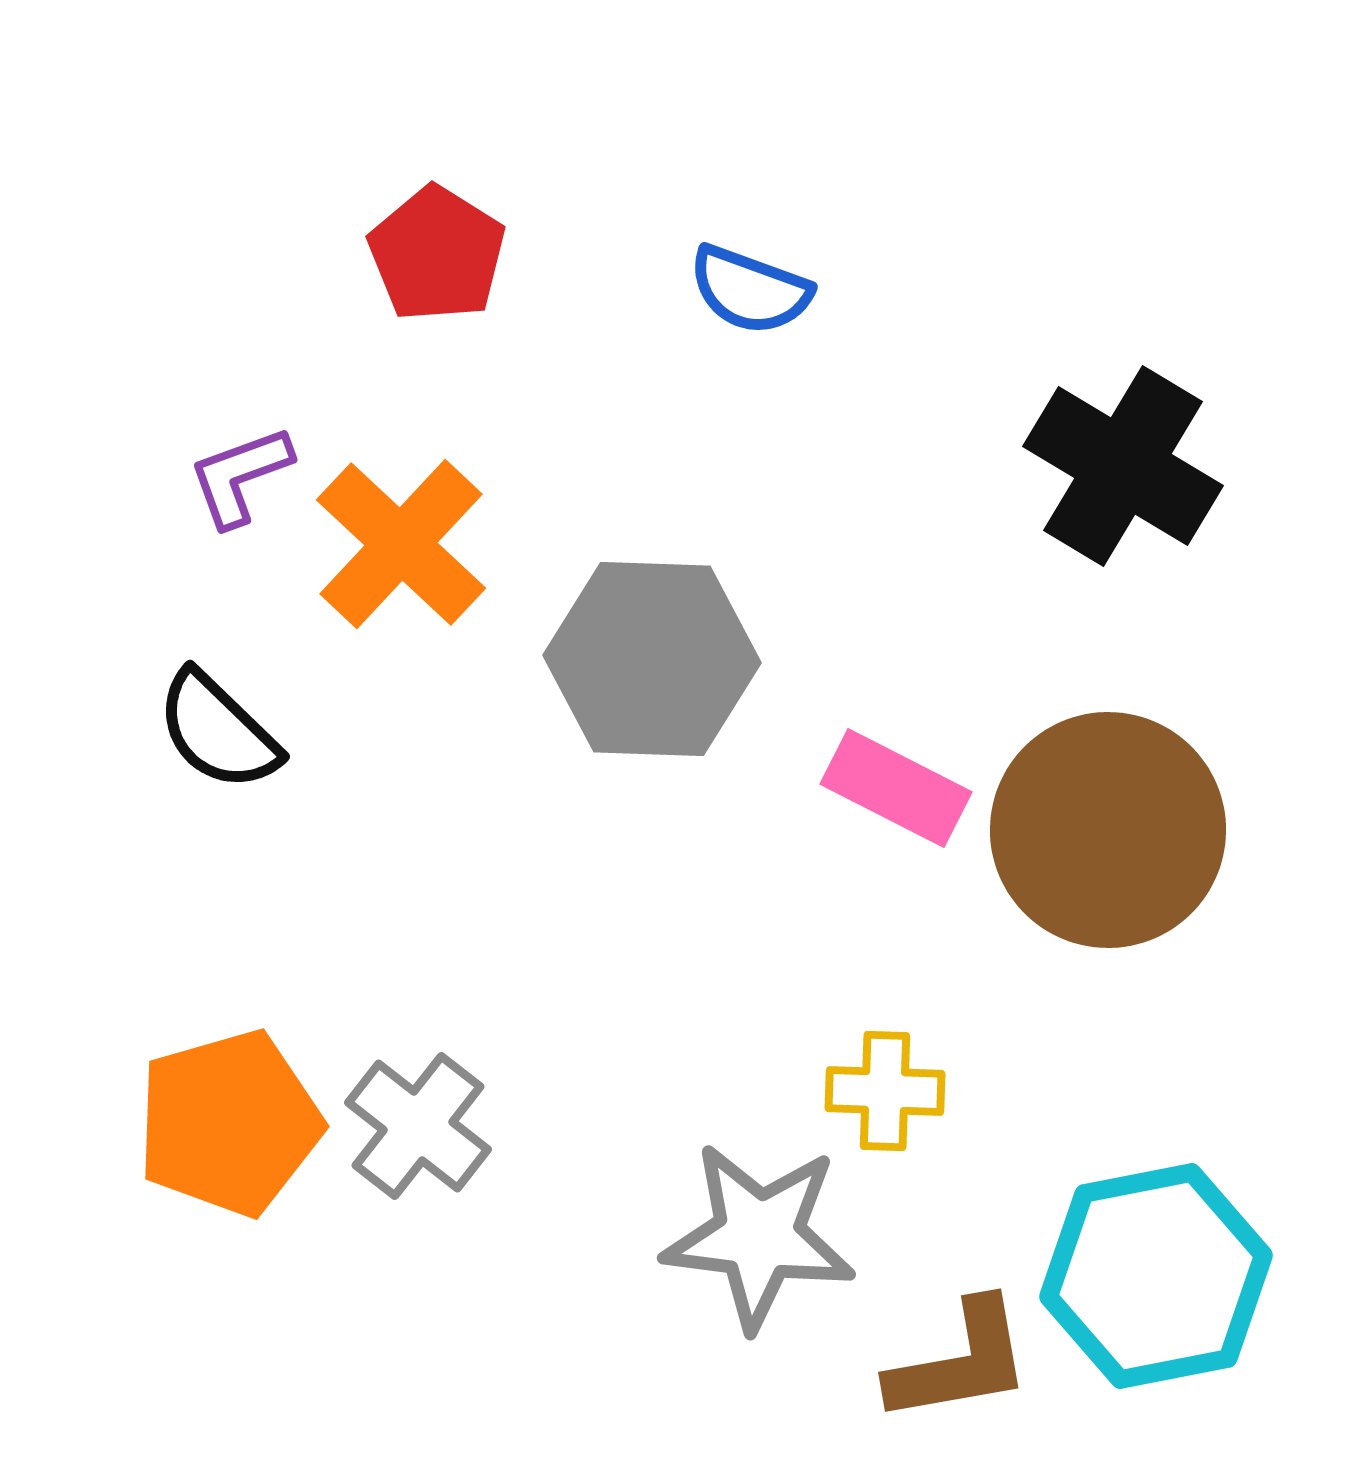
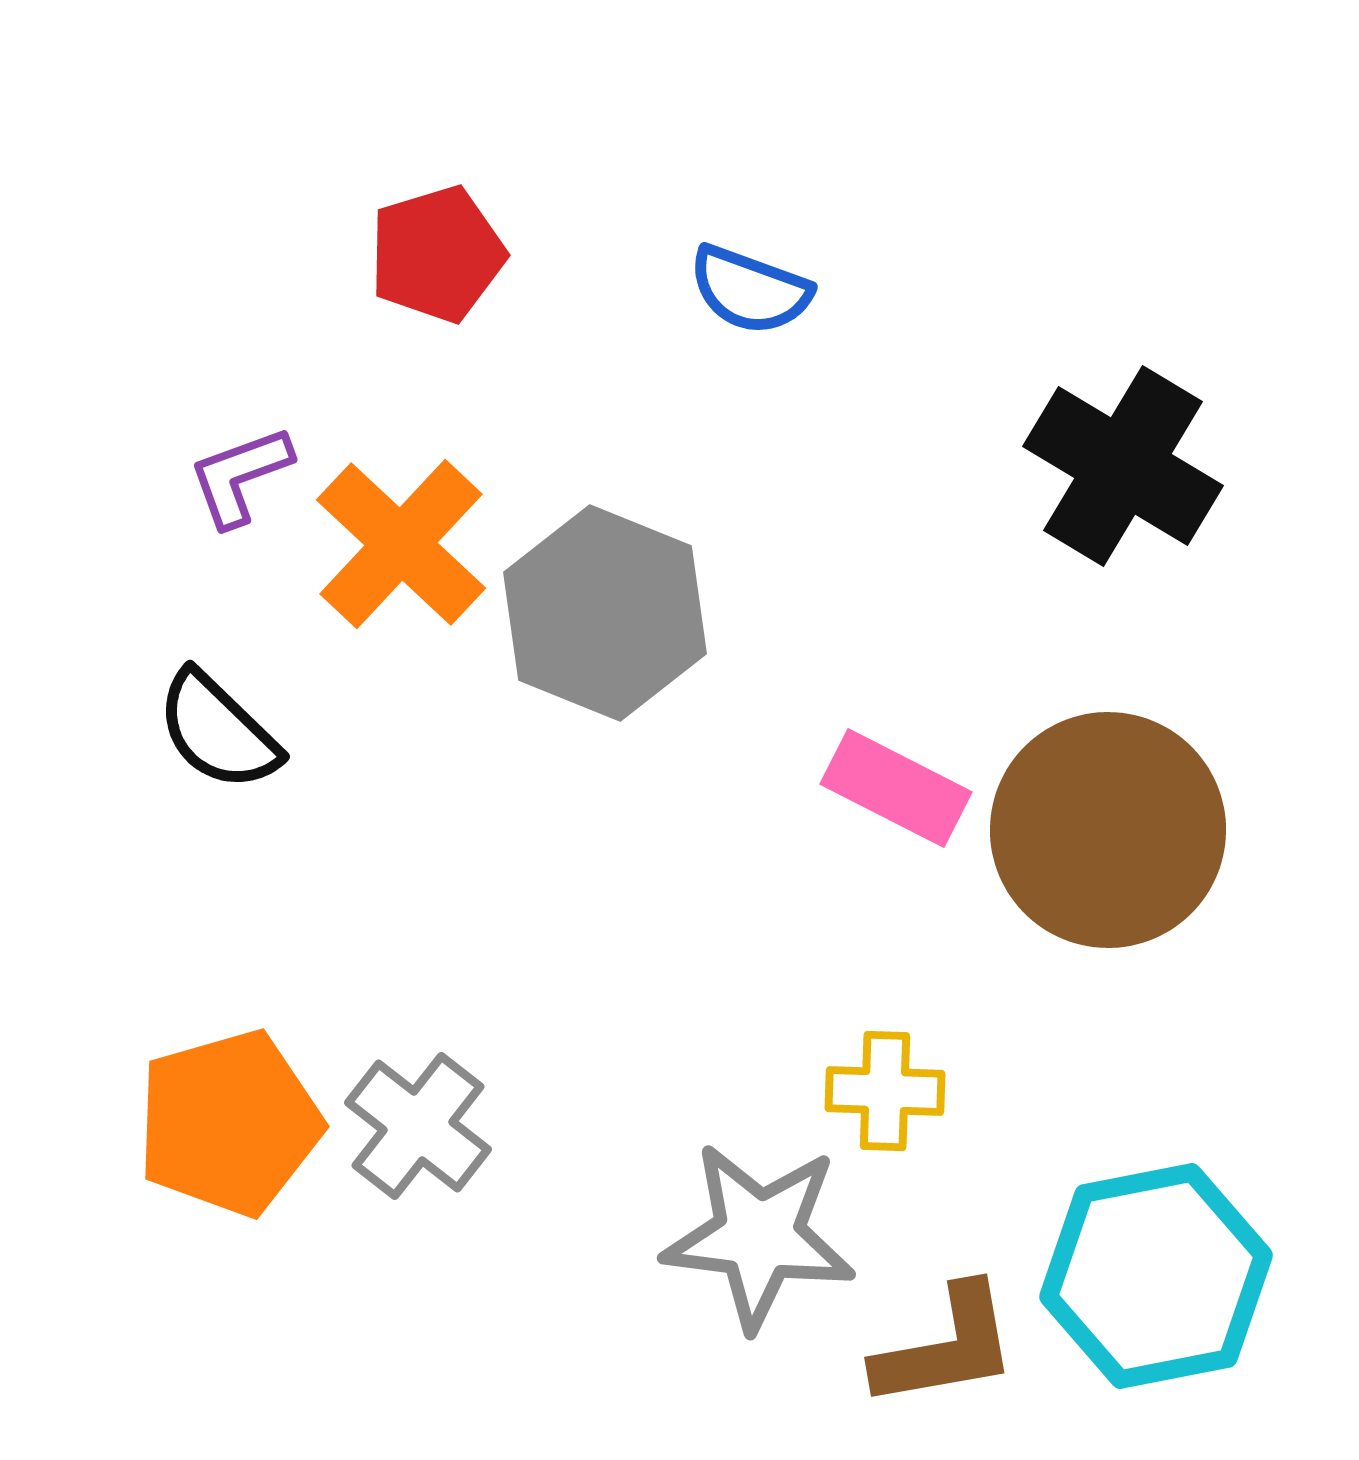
red pentagon: rotated 23 degrees clockwise
gray hexagon: moved 47 px left, 46 px up; rotated 20 degrees clockwise
brown L-shape: moved 14 px left, 15 px up
